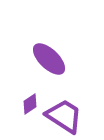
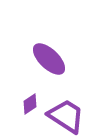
purple trapezoid: moved 2 px right
